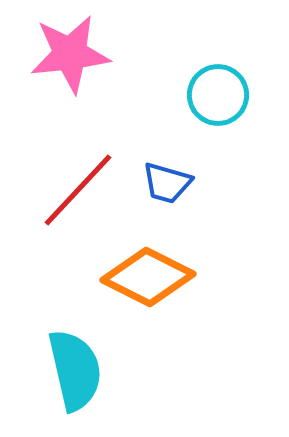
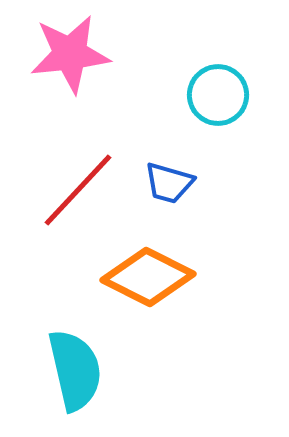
blue trapezoid: moved 2 px right
